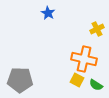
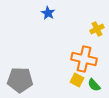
green semicircle: moved 2 px left; rotated 16 degrees clockwise
